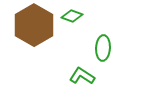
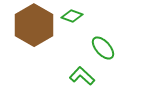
green ellipse: rotated 45 degrees counterclockwise
green L-shape: rotated 10 degrees clockwise
